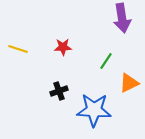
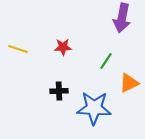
purple arrow: rotated 20 degrees clockwise
black cross: rotated 18 degrees clockwise
blue star: moved 2 px up
